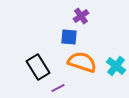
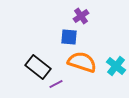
black rectangle: rotated 20 degrees counterclockwise
purple line: moved 2 px left, 4 px up
